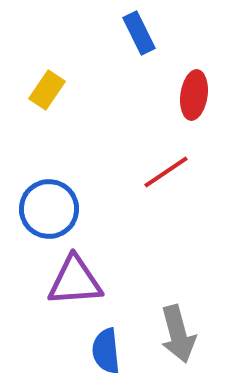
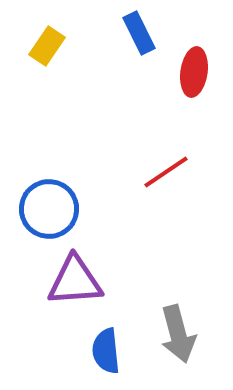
yellow rectangle: moved 44 px up
red ellipse: moved 23 px up
